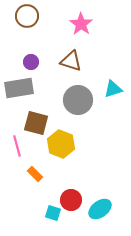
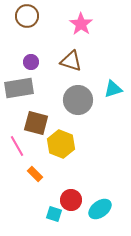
pink line: rotated 15 degrees counterclockwise
cyan square: moved 1 px right, 1 px down
